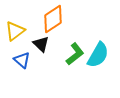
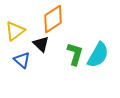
green L-shape: rotated 35 degrees counterclockwise
